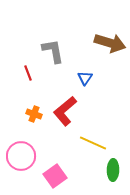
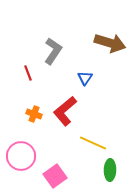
gray L-shape: rotated 44 degrees clockwise
green ellipse: moved 3 px left
